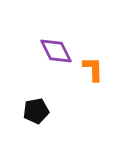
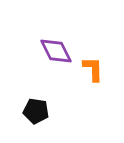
black pentagon: rotated 20 degrees clockwise
